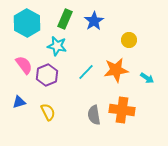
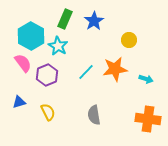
cyan hexagon: moved 4 px right, 13 px down
cyan star: moved 1 px right; rotated 18 degrees clockwise
pink semicircle: moved 1 px left, 2 px up
orange star: moved 1 px left, 1 px up
cyan arrow: moved 1 px left, 1 px down; rotated 16 degrees counterclockwise
orange cross: moved 26 px right, 9 px down
